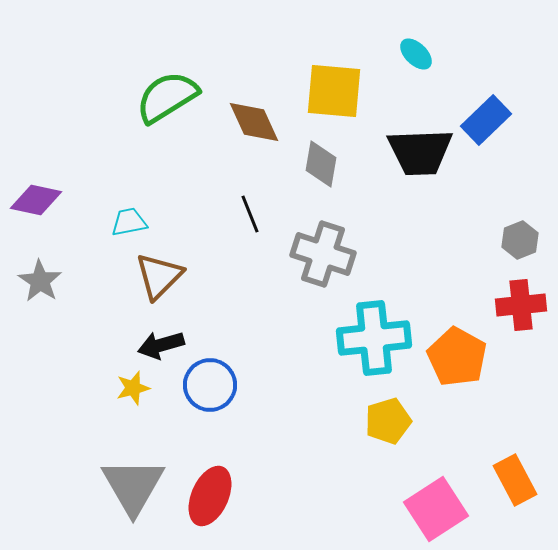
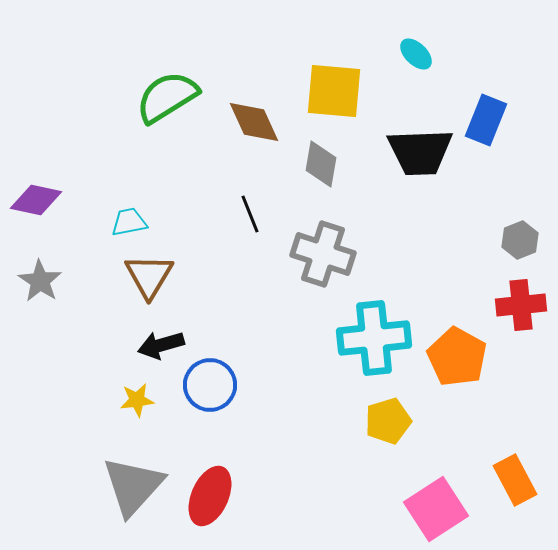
blue rectangle: rotated 24 degrees counterclockwise
brown triangle: moved 10 px left; rotated 14 degrees counterclockwise
yellow star: moved 4 px right, 12 px down; rotated 8 degrees clockwise
gray triangle: rotated 12 degrees clockwise
